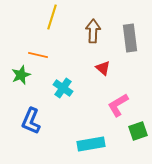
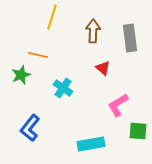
blue L-shape: moved 1 px left, 7 px down; rotated 16 degrees clockwise
green square: rotated 24 degrees clockwise
